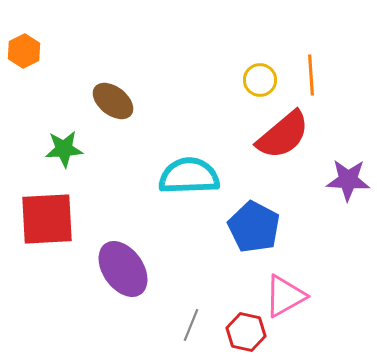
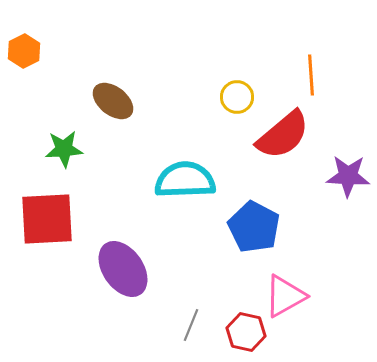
yellow circle: moved 23 px left, 17 px down
cyan semicircle: moved 4 px left, 4 px down
purple star: moved 4 px up
